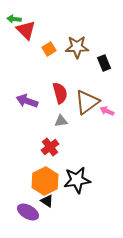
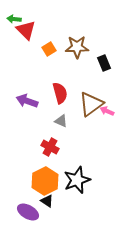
brown triangle: moved 4 px right, 2 px down
gray triangle: rotated 32 degrees clockwise
red cross: rotated 24 degrees counterclockwise
black star: rotated 12 degrees counterclockwise
